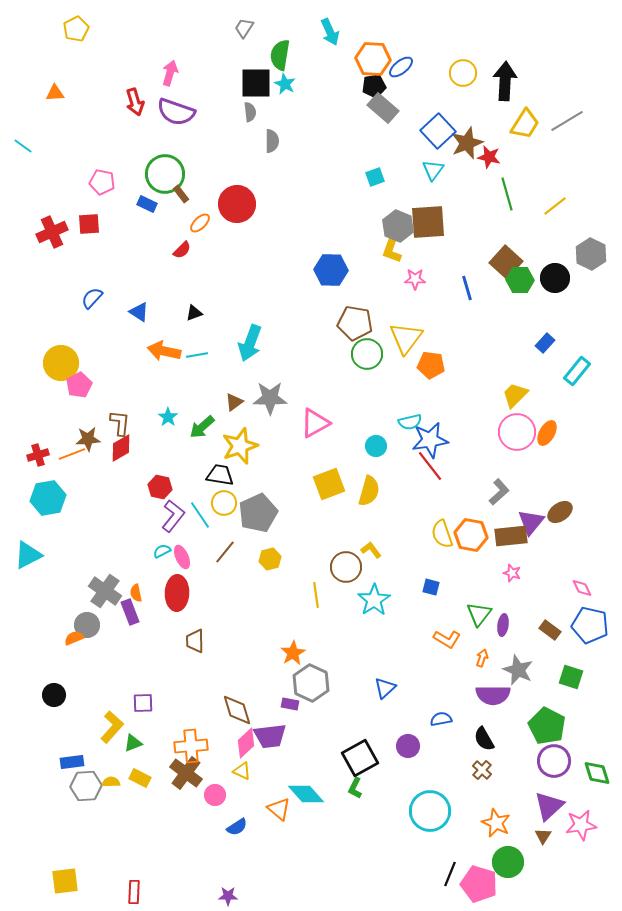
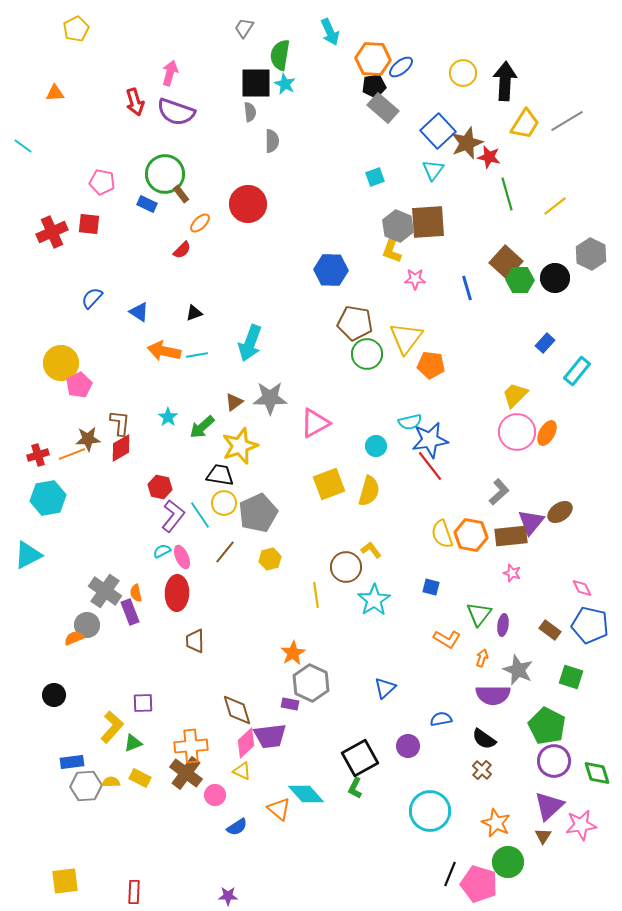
red circle at (237, 204): moved 11 px right
red square at (89, 224): rotated 10 degrees clockwise
black semicircle at (484, 739): rotated 25 degrees counterclockwise
